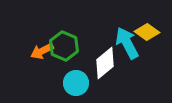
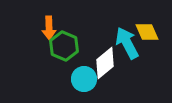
yellow diamond: rotated 30 degrees clockwise
orange arrow: moved 7 px right, 23 px up; rotated 65 degrees counterclockwise
cyan circle: moved 8 px right, 4 px up
